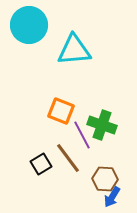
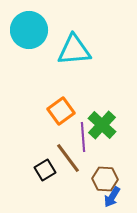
cyan circle: moved 5 px down
orange square: rotated 32 degrees clockwise
green cross: rotated 24 degrees clockwise
purple line: moved 1 px right, 2 px down; rotated 24 degrees clockwise
black square: moved 4 px right, 6 px down
